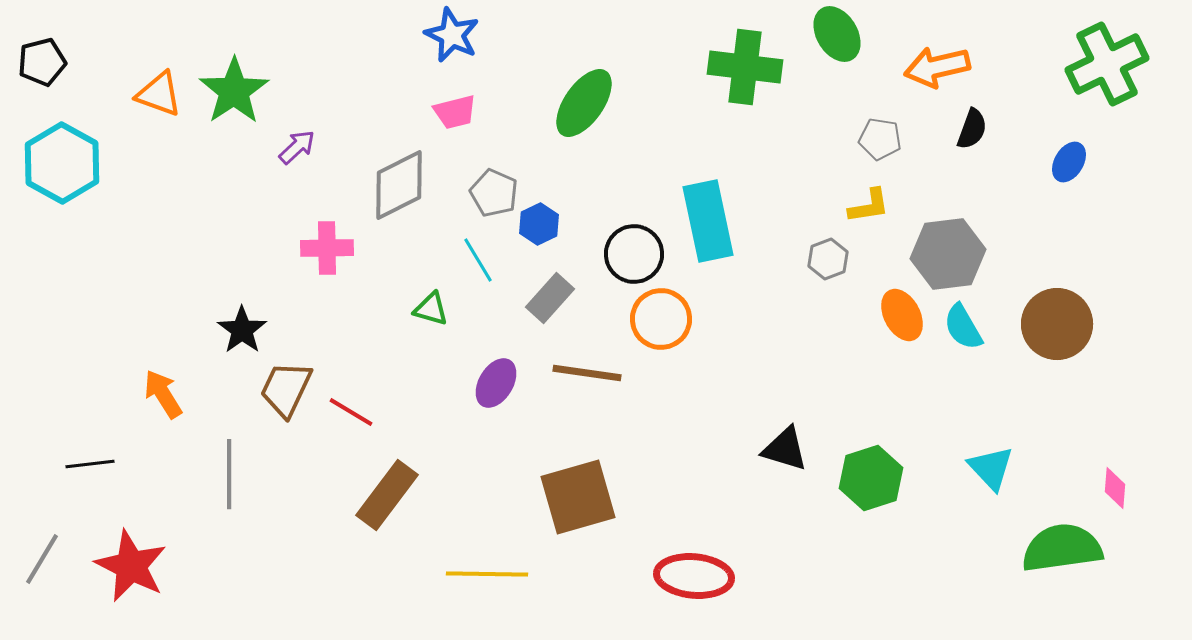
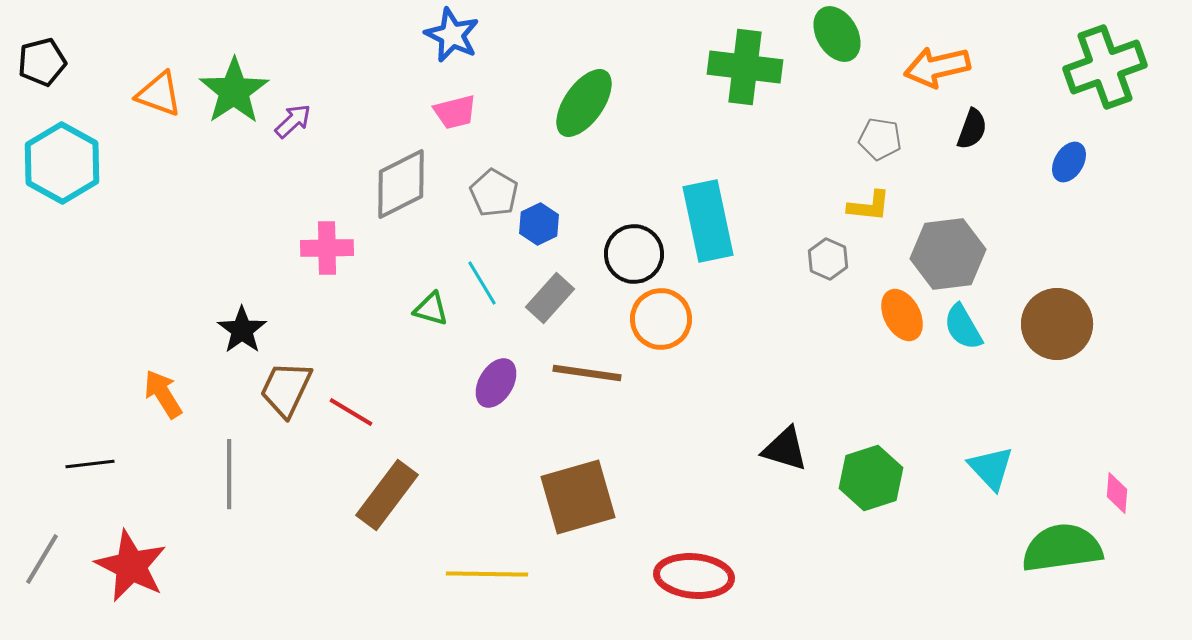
green cross at (1107, 64): moved 2 px left, 3 px down; rotated 6 degrees clockwise
purple arrow at (297, 147): moved 4 px left, 26 px up
gray diamond at (399, 185): moved 2 px right, 1 px up
gray pentagon at (494, 193): rotated 6 degrees clockwise
yellow L-shape at (869, 206): rotated 15 degrees clockwise
gray hexagon at (828, 259): rotated 15 degrees counterclockwise
cyan line at (478, 260): moved 4 px right, 23 px down
pink diamond at (1115, 488): moved 2 px right, 5 px down
